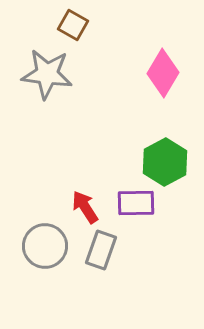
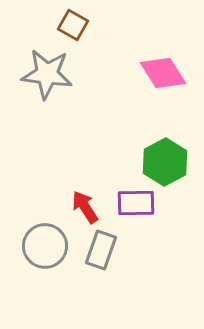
pink diamond: rotated 63 degrees counterclockwise
